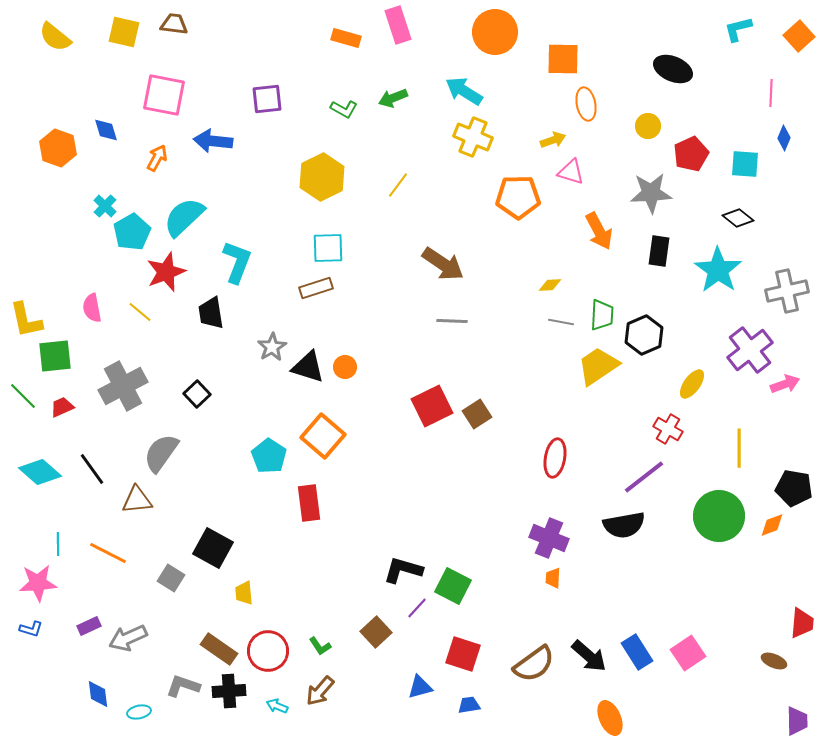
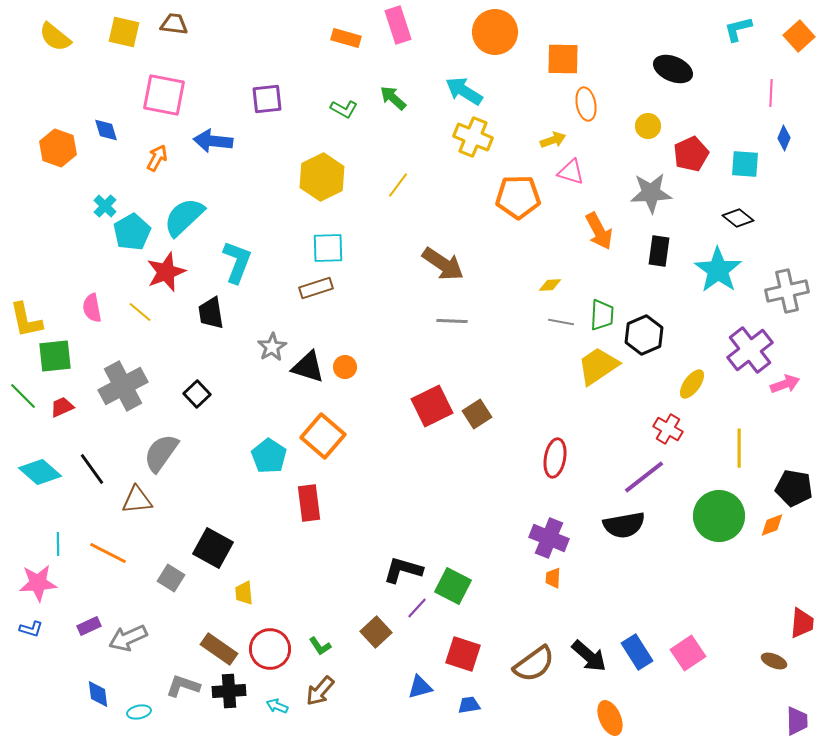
green arrow at (393, 98): rotated 64 degrees clockwise
red circle at (268, 651): moved 2 px right, 2 px up
